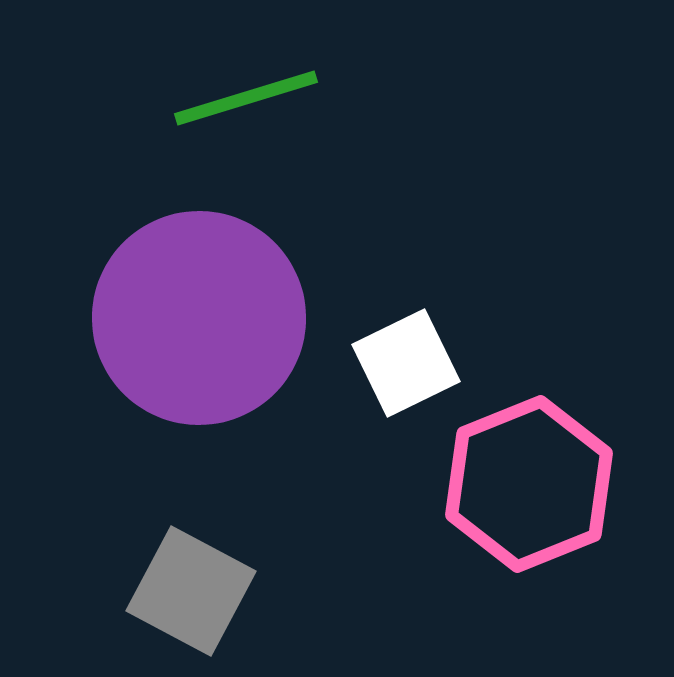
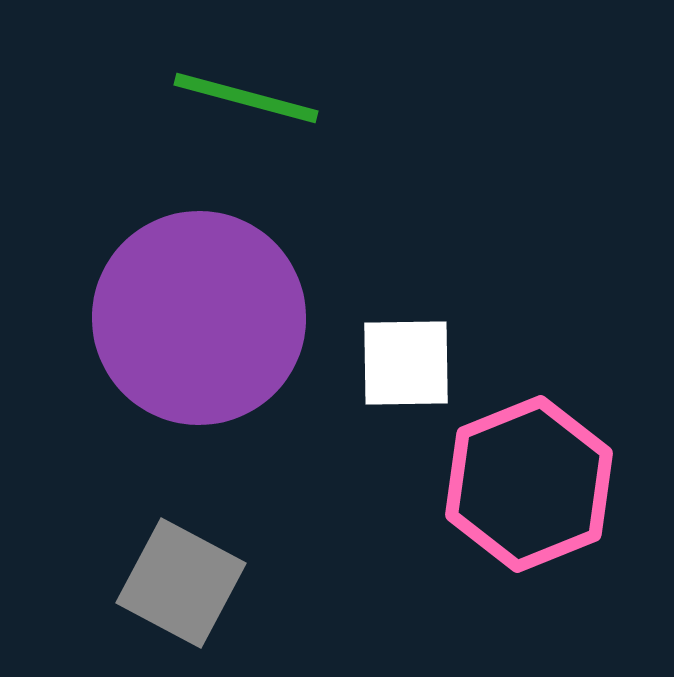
green line: rotated 32 degrees clockwise
white square: rotated 25 degrees clockwise
gray square: moved 10 px left, 8 px up
